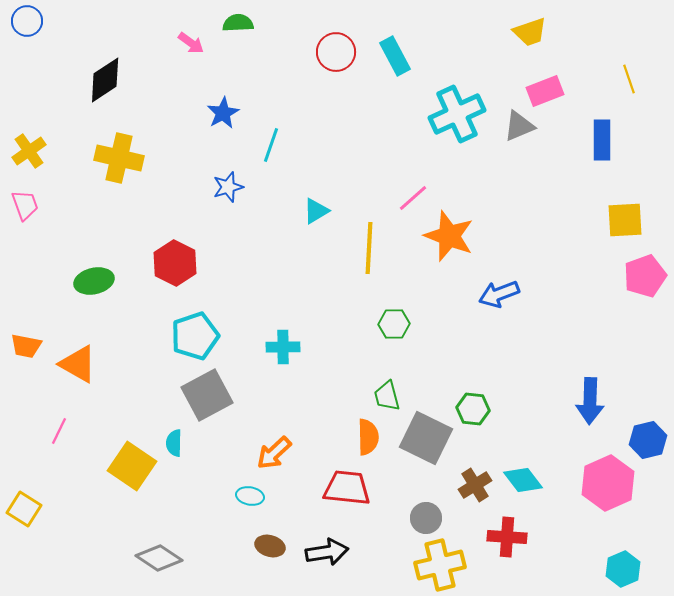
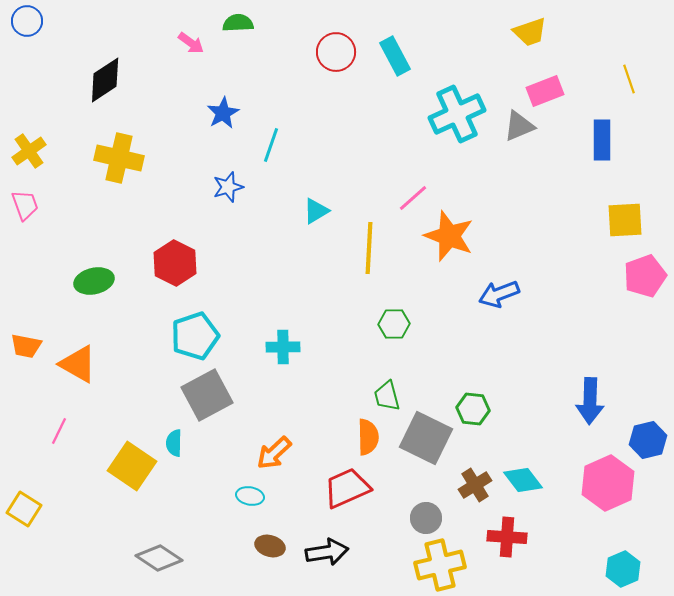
red trapezoid at (347, 488): rotated 30 degrees counterclockwise
